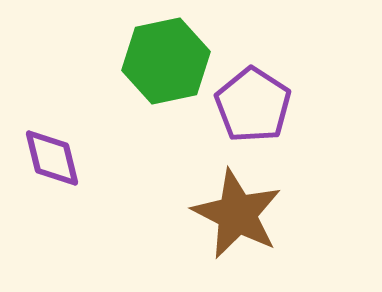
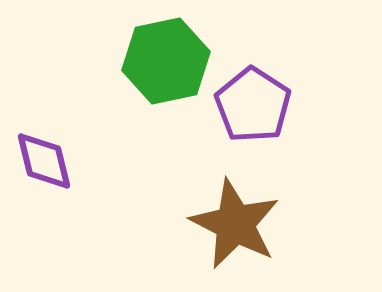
purple diamond: moved 8 px left, 3 px down
brown star: moved 2 px left, 10 px down
